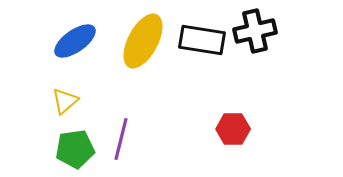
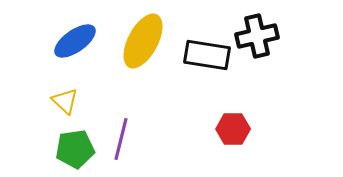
black cross: moved 2 px right, 5 px down
black rectangle: moved 5 px right, 15 px down
yellow triangle: rotated 36 degrees counterclockwise
